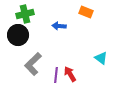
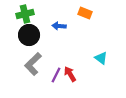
orange rectangle: moved 1 px left, 1 px down
black circle: moved 11 px right
purple line: rotated 21 degrees clockwise
